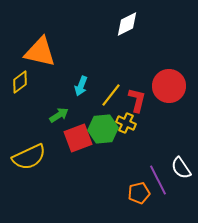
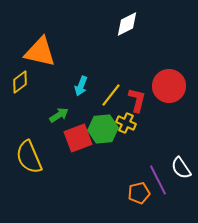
yellow semicircle: rotated 92 degrees clockwise
